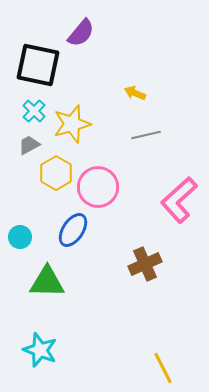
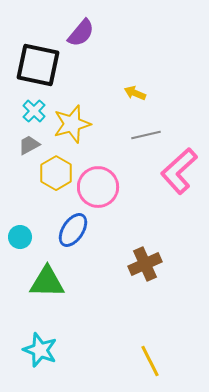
pink L-shape: moved 29 px up
yellow line: moved 13 px left, 7 px up
